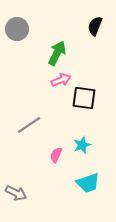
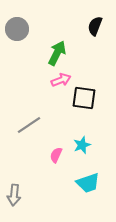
gray arrow: moved 2 px left, 2 px down; rotated 70 degrees clockwise
